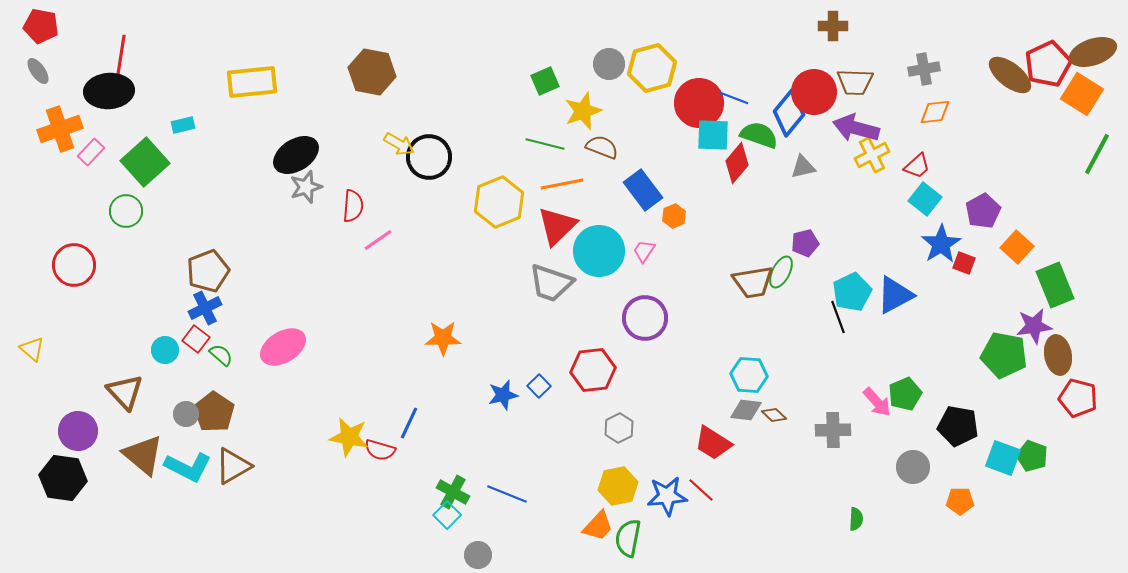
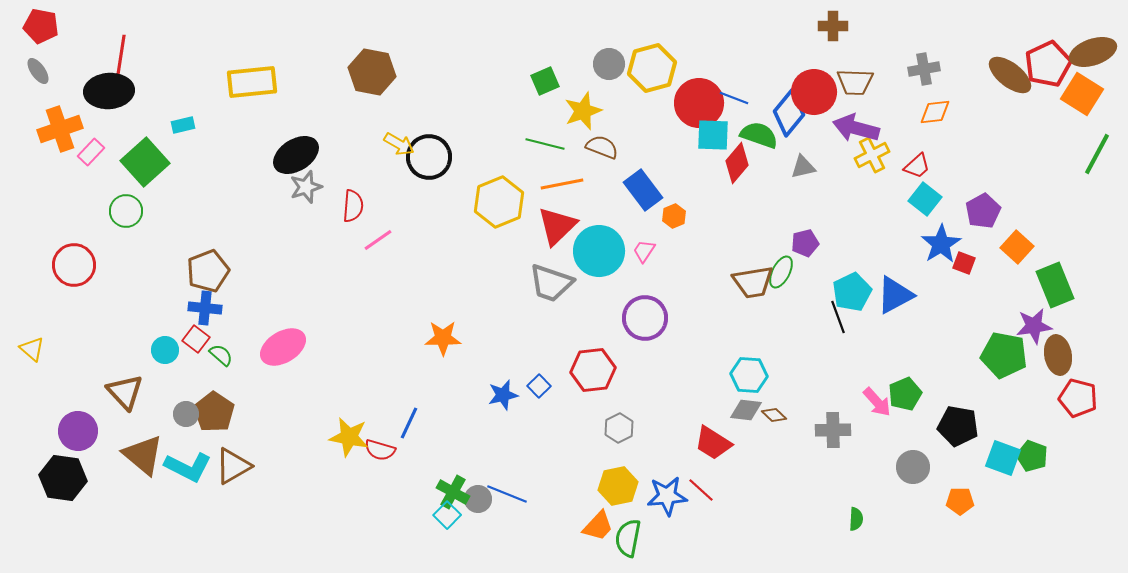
blue cross at (205, 308): rotated 32 degrees clockwise
gray circle at (478, 555): moved 56 px up
